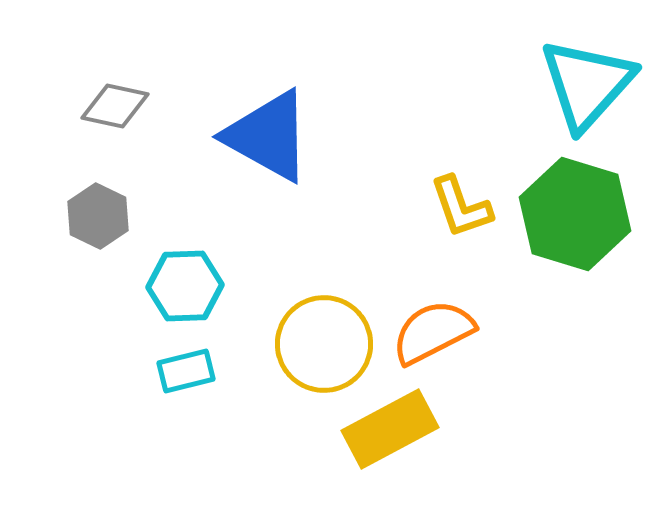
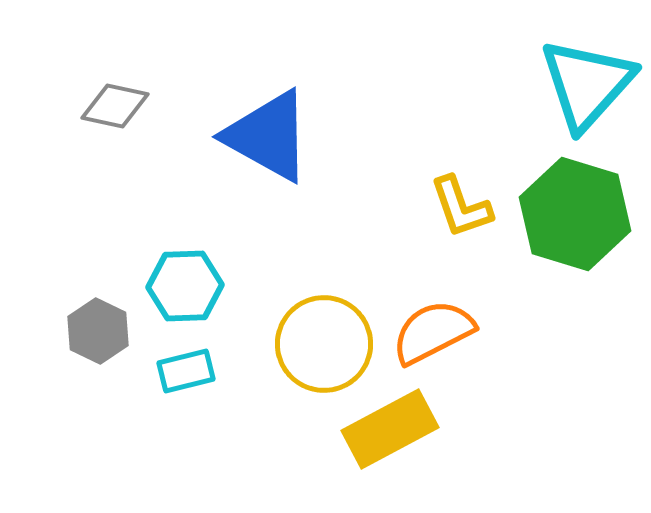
gray hexagon: moved 115 px down
